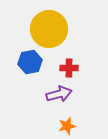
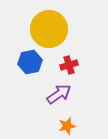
red cross: moved 3 px up; rotated 18 degrees counterclockwise
purple arrow: rotated 20 degrees counterclockwise
